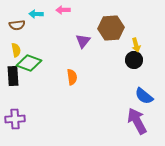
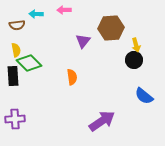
pink arrow: moved 1 px right
green diamond: rotated 25 degrees clockwise
purple arrow: moved 35 px left; rotated 84 degrees clockwise
